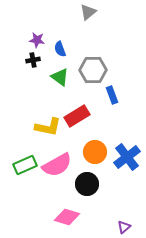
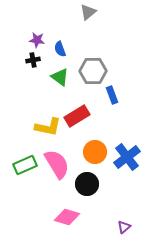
gray hexagon: moved 1 px down
pink semicircle: moved 1 px up; rotated 92 degrees counterclockwise
